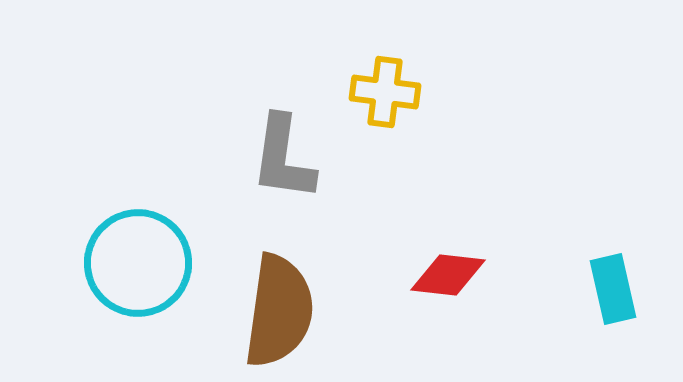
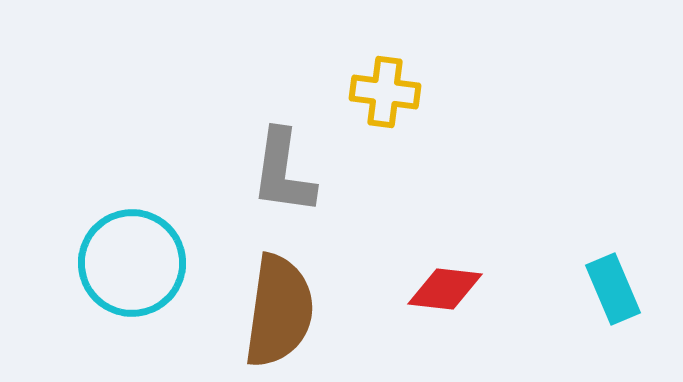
gray L-shape: moved 14 px down
cyan circle: moved 6 px left
red diamond: moved 3 px left, 14 px down
cyan rectangle: rotated 10 degrees counterclockwise
